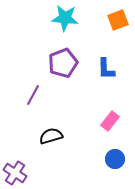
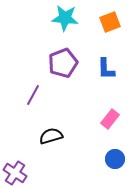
orange square: moved 8 px left, 2 px down
pink rectangle: moved 2 px up
